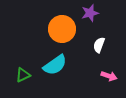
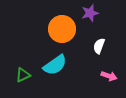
white semicircle: moved 1 px down
